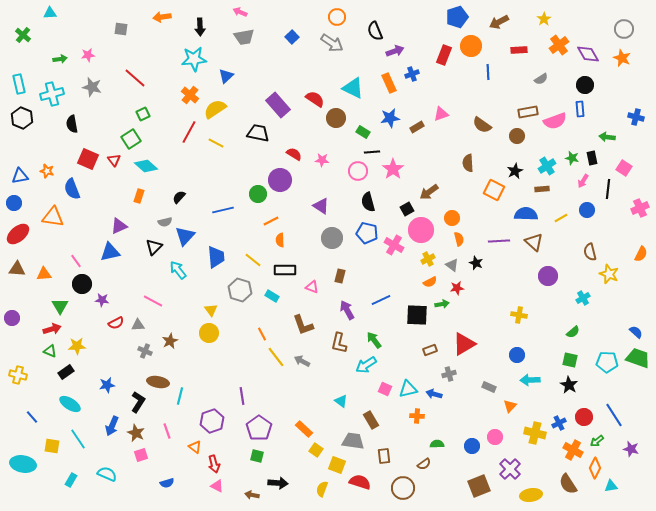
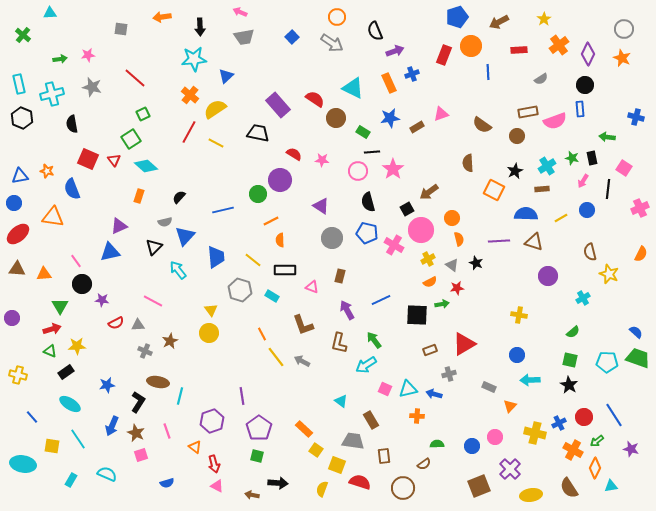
purple diamond at (588, 54): rotated 55 degrees clockwise
brown triangle at (534, 242): rotated 24 degrees counterclockwise
brown semicircle at (568, 484): moved 1 px right, 4 px down
